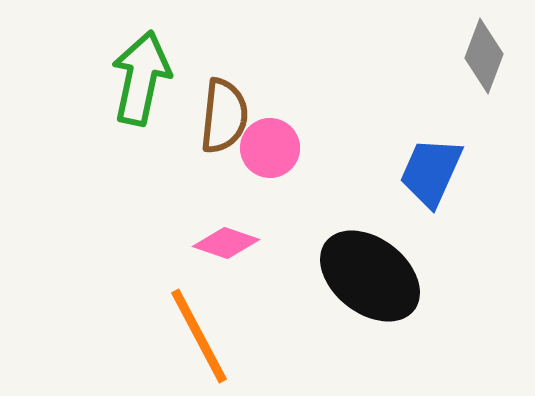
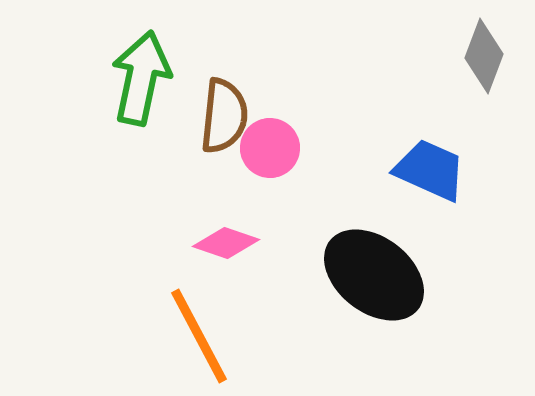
blue trapezoid: moved 1 px left, 2 px up; rotated 90 degrees clockwise
black ellipse: moved 4 px right, 1 px up
